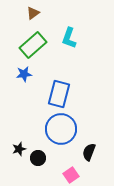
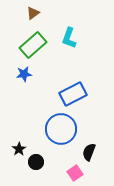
blue rectangle: moved 14 px right; rotated 48 degrees clockwise
black star: rotated 16 degrees counterclockwise
black circle: moved 2 px left, 4 px down
pink square: moved 4 px right, 2 px up
